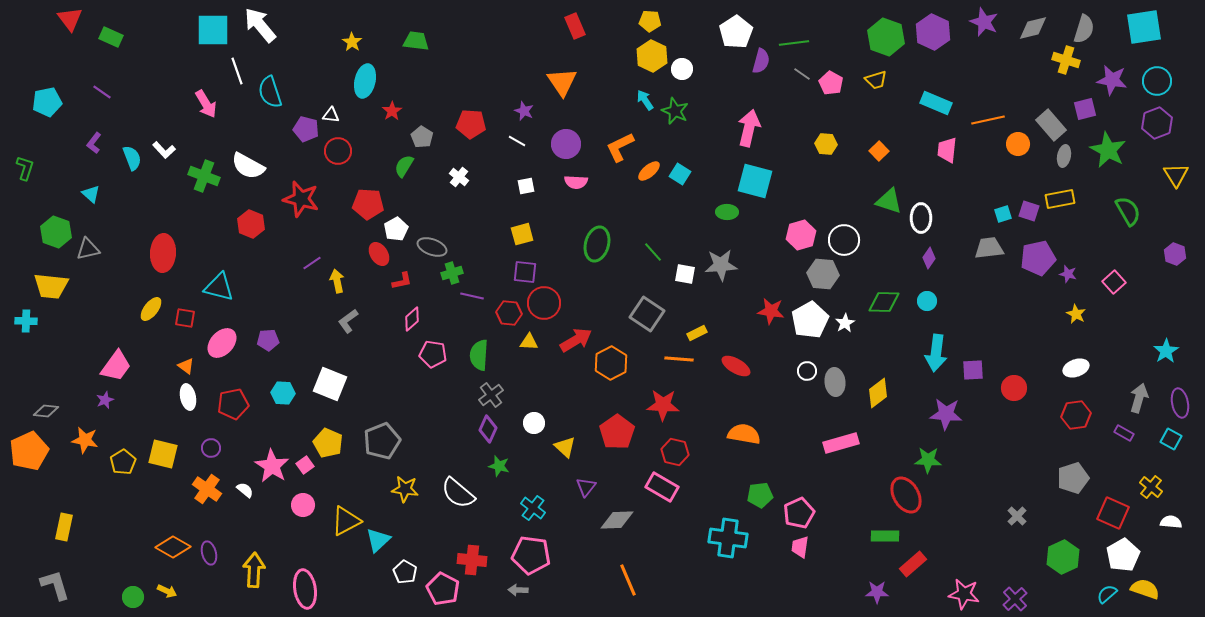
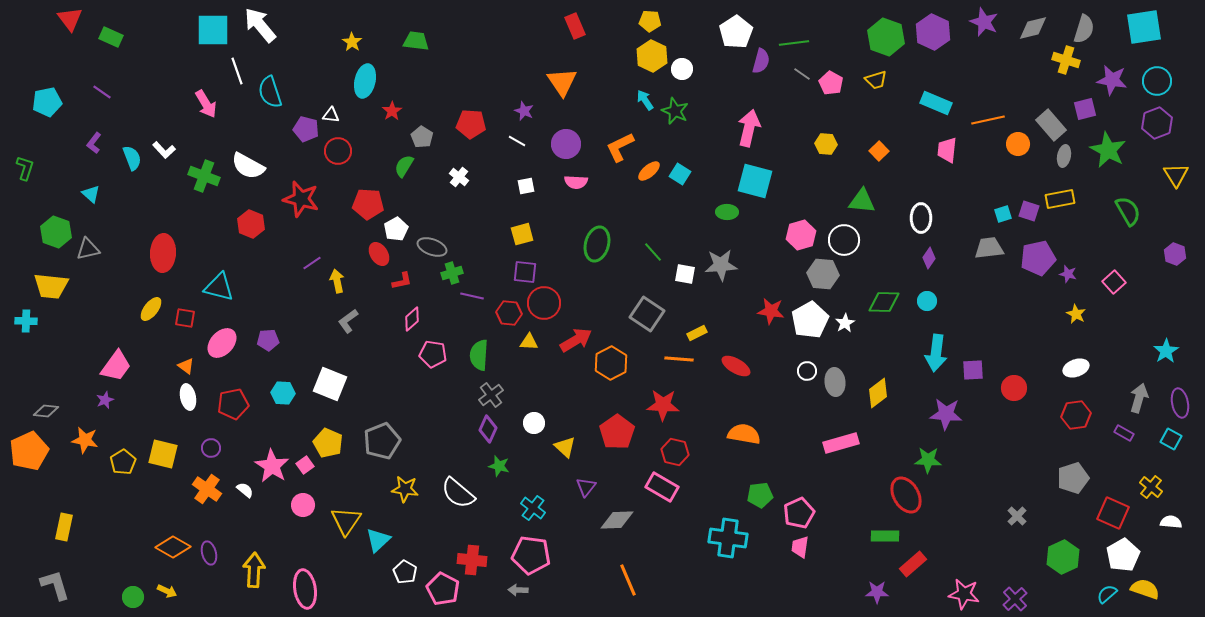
green triangle at (889, 201): moved 27 px left; rotated 12 degrees counterclockwise
yellow triangle at (346, 521): rotated 28 degrees counterclockwise
